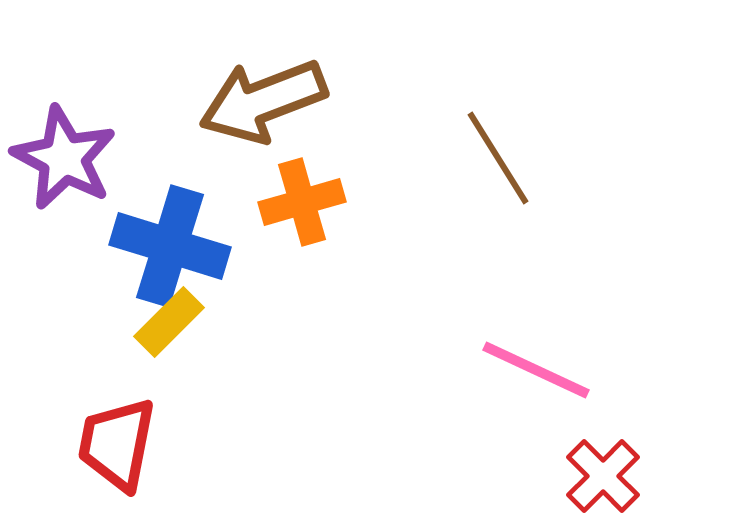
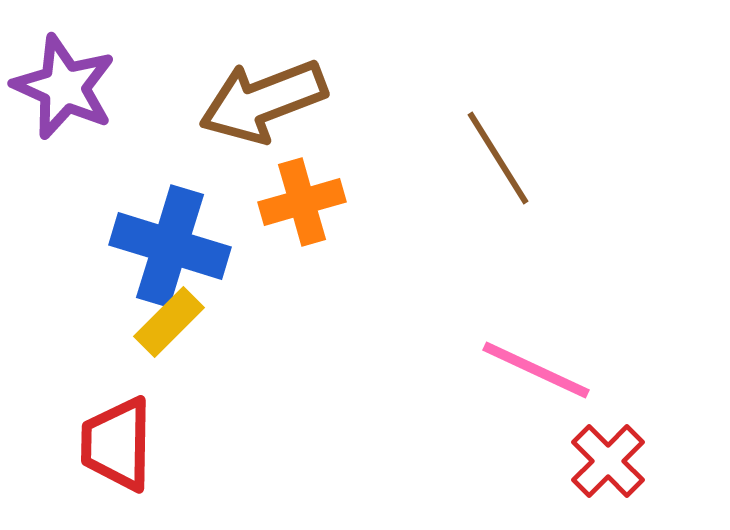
purple star: moved 71 px up; rotated 4 degrees counterclockwise
red trapezoid: rotated 10 degrees counterclockwise
red cross: moved 5 px right, 15 px up
